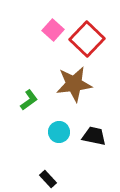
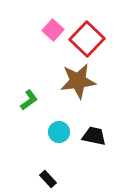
brown star: moved 4 px right, 3 px up
